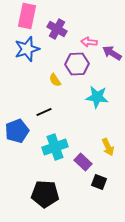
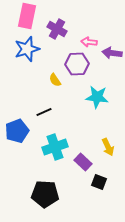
purple arrow: rotated 24 degrees counterclockwise
